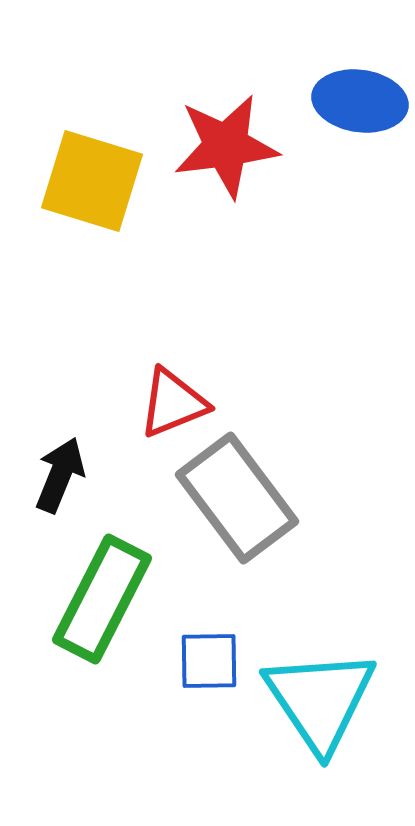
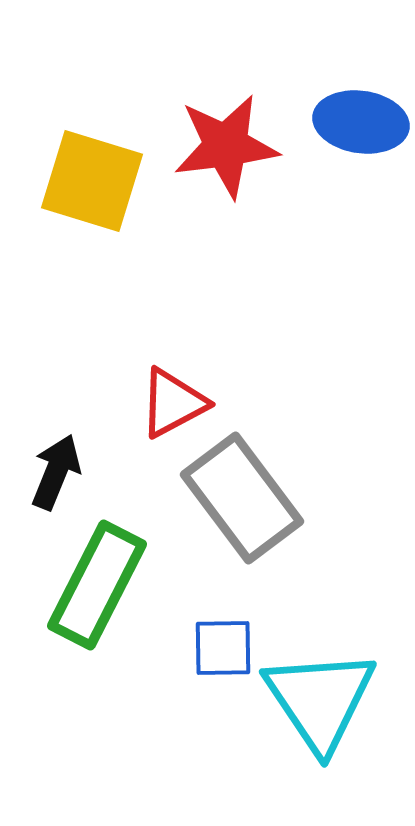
blue ellipse: moved 1 px right, 21 px down
red triangle: rotated 6 degrees counterclockwise
black arrow: moved 4 px left, 3 px up
gray rectangle: moved 5 px right
green rectangle: moved 5 px left, 14 px up
blue square: moved 14 px right, 13 px up
